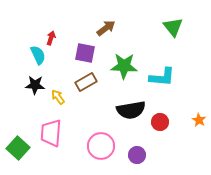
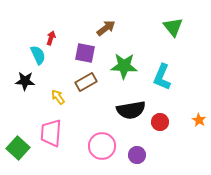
cyan L-shape: rotated 108 degrees clockwise
black star: moved 10 px left, 4 px up
pink circle: moved 1 px right
